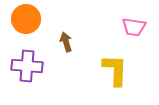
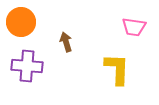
orange circle: moved 5 px left, 3 px down
yellow L-shape: moved 2 px right, 1 px up
